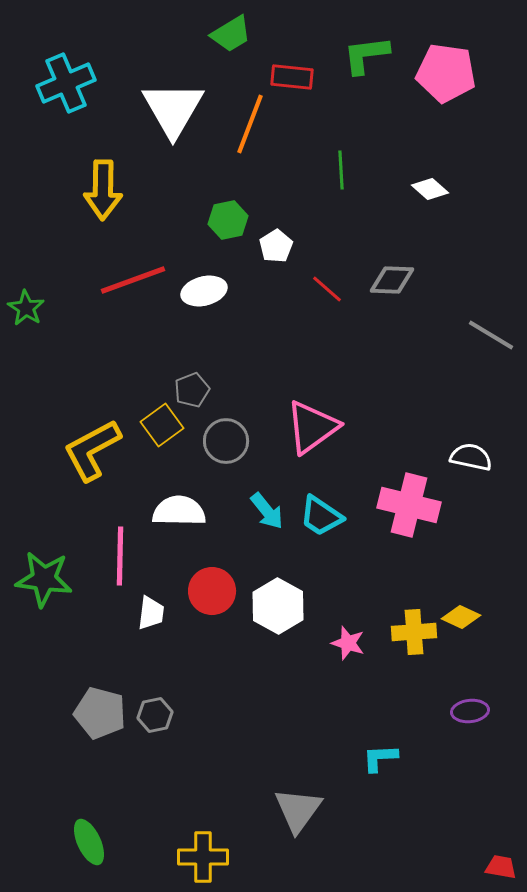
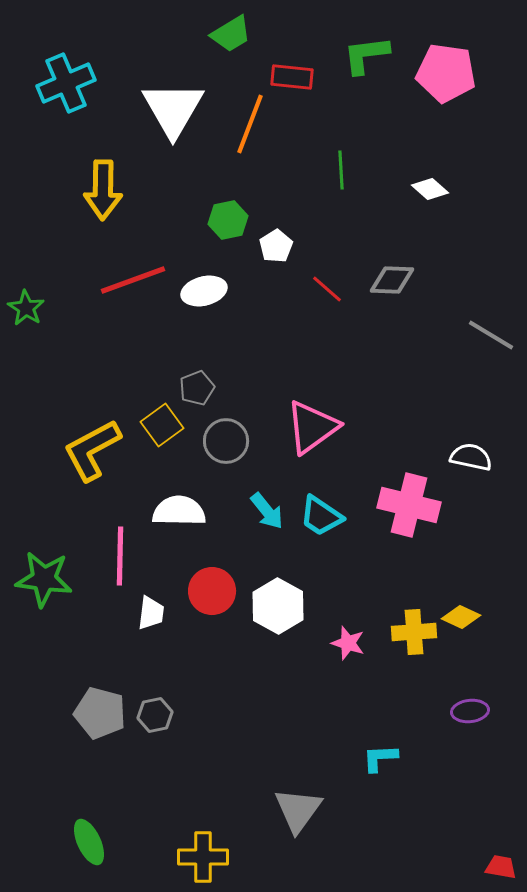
gray pentagon at (192, 390): moved 5 px right, 2 px up
